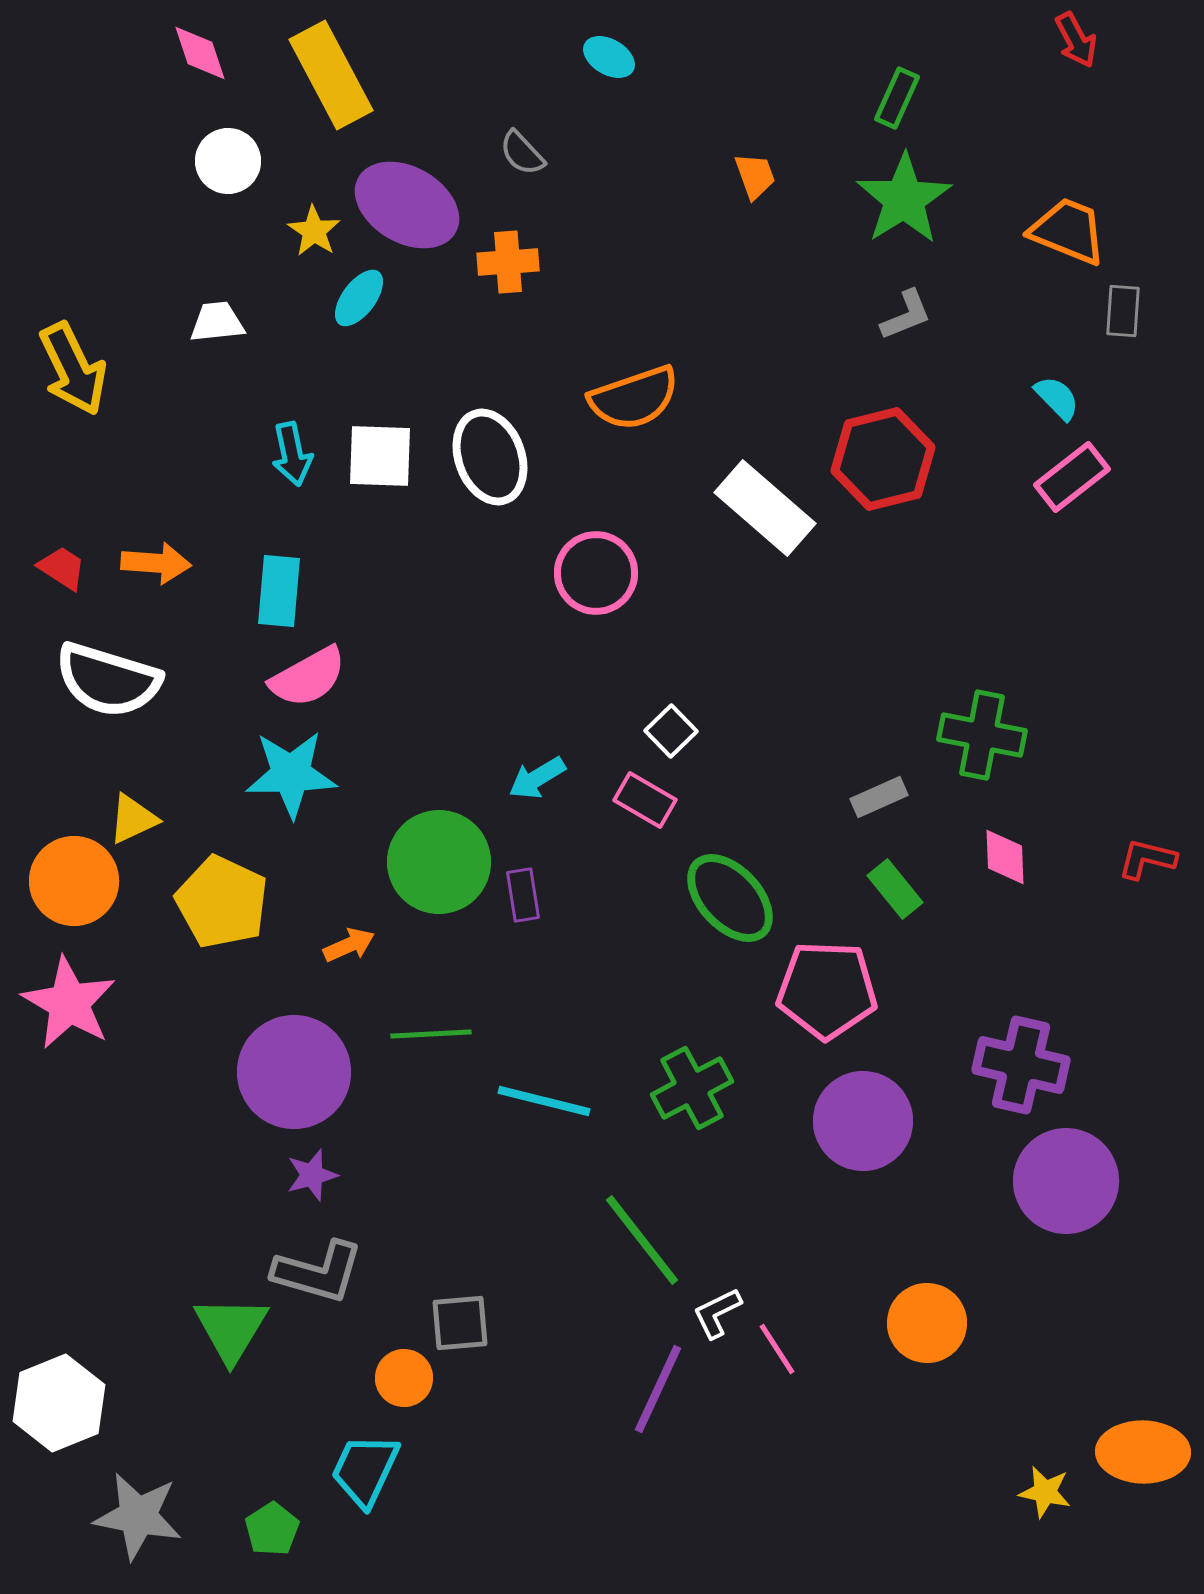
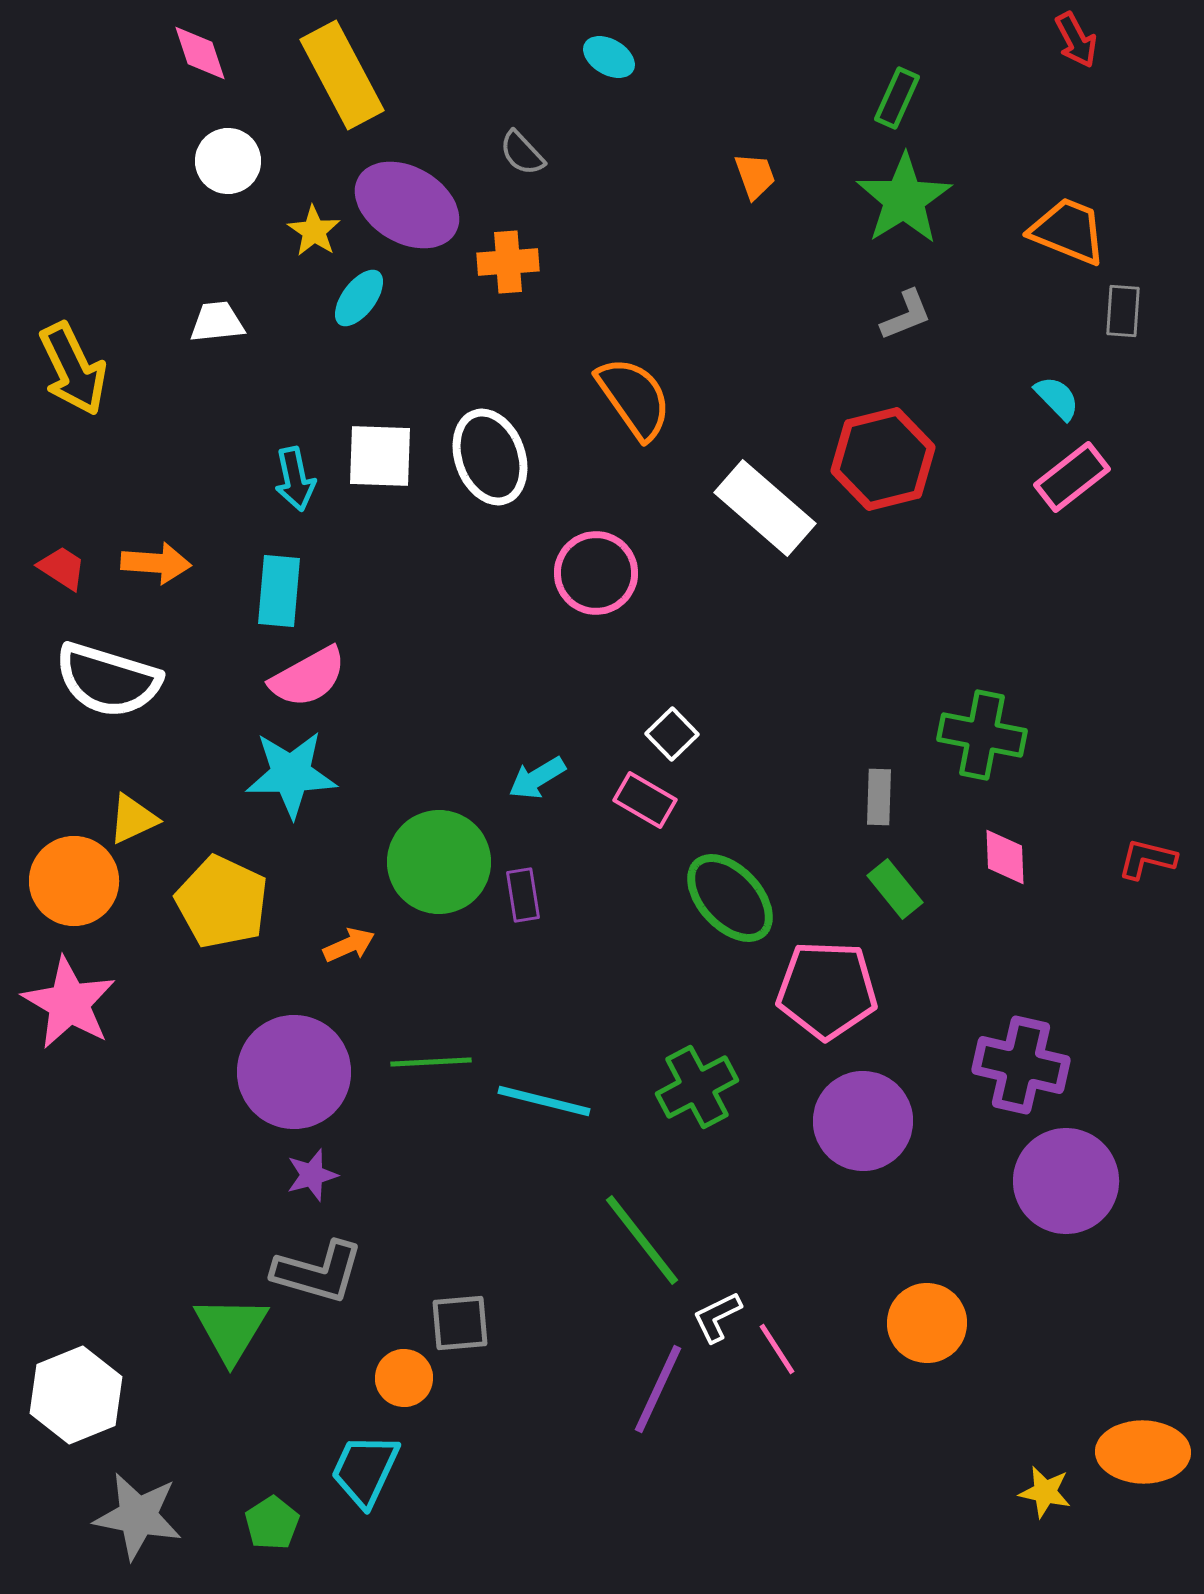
yellow rectangle at (331, 75): moved 11 px right
orange semicircle at (634, 398): rotated 106 degrees counterclockwise
cyan arrow at (292, 454): moved 3 px right, 25 px down
white square at (671, 731): moved 1 px right, 3 px down
gray rectangle at (879, 797): rotated 64 degrees counterclockwise
green line at (431, 1034): moved 28 px down
green cross at (692, 1088): moved 5 px right, 1 px up
white L-shape at (717, 1313): moved 4 px down
white hexagon at (59, 1403): moved 17 px right, 8 px up
green pentagon at (272, 1529): moved 6 px up
